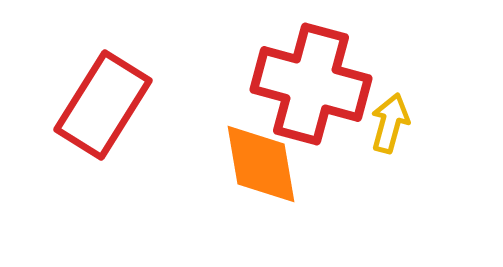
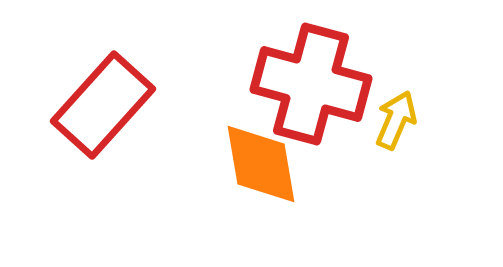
red rectangle: rotated 10 degrees clockwise
yellow arrow: moved 6 px right, 3 px up; rotated 8 degrees clockwise
